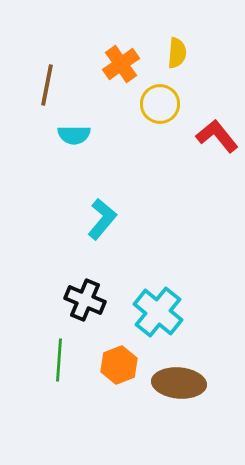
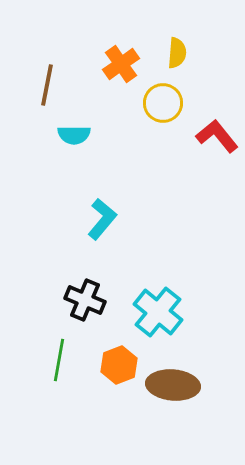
yellow circle: moved 3 px right, 1 px up
green line: rotated 6 degrees clockwise
brown ellipse: moved 6 px left, 2 px down
